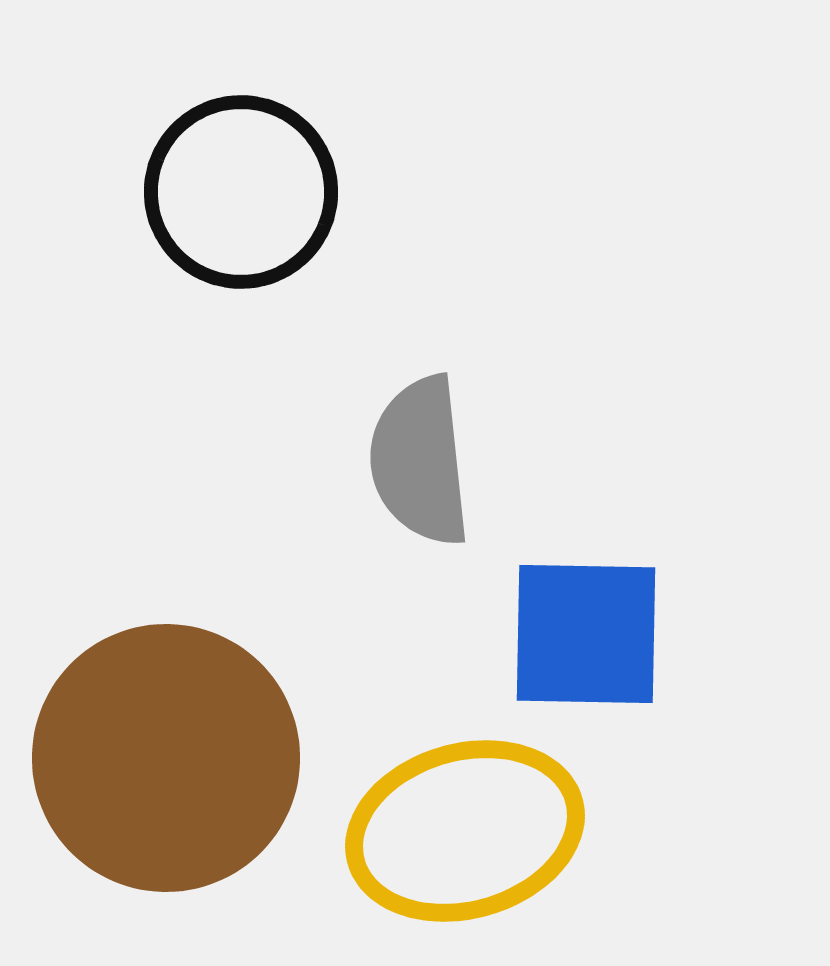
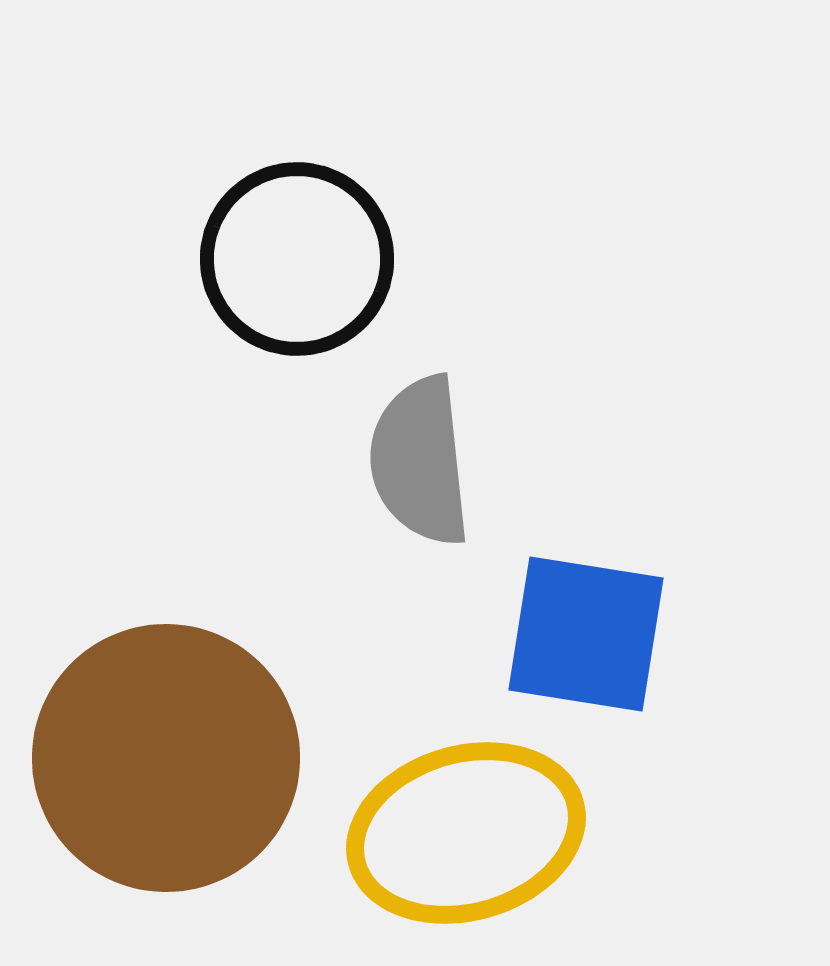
black circle: moved 56 px right, 67 px down
blue square: rotated 8 degrees clockwise
yellow ellipse: moved 1 px right, 2 px down
